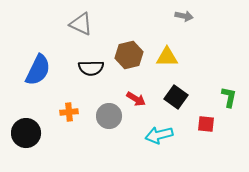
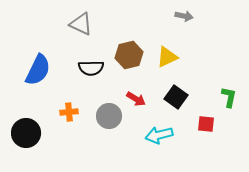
yellow triangle: rotated 25 degrees counterclockwise
